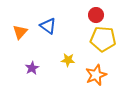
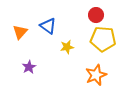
yellow star: moved 1 px left, 13 px up; rotated 16 degrees counterclockwise
purple star: moved 3 px left, 1 px up
